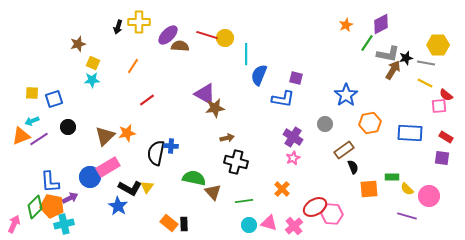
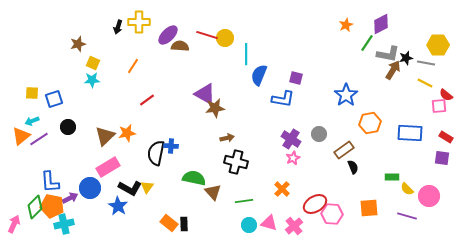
gray circle at (325, 124): moved 6 px left, 10 px down
orange triangle at (21, 136): rotated 18 degrees counterclockwise
purple cross at (293, 137): moved 2 px left, 2 px down
blue circle at (90, 177): moved 11 px down
orange square at (369, 189): moved 19 px down
red ellipse at (315, 207): moved 3 px up
